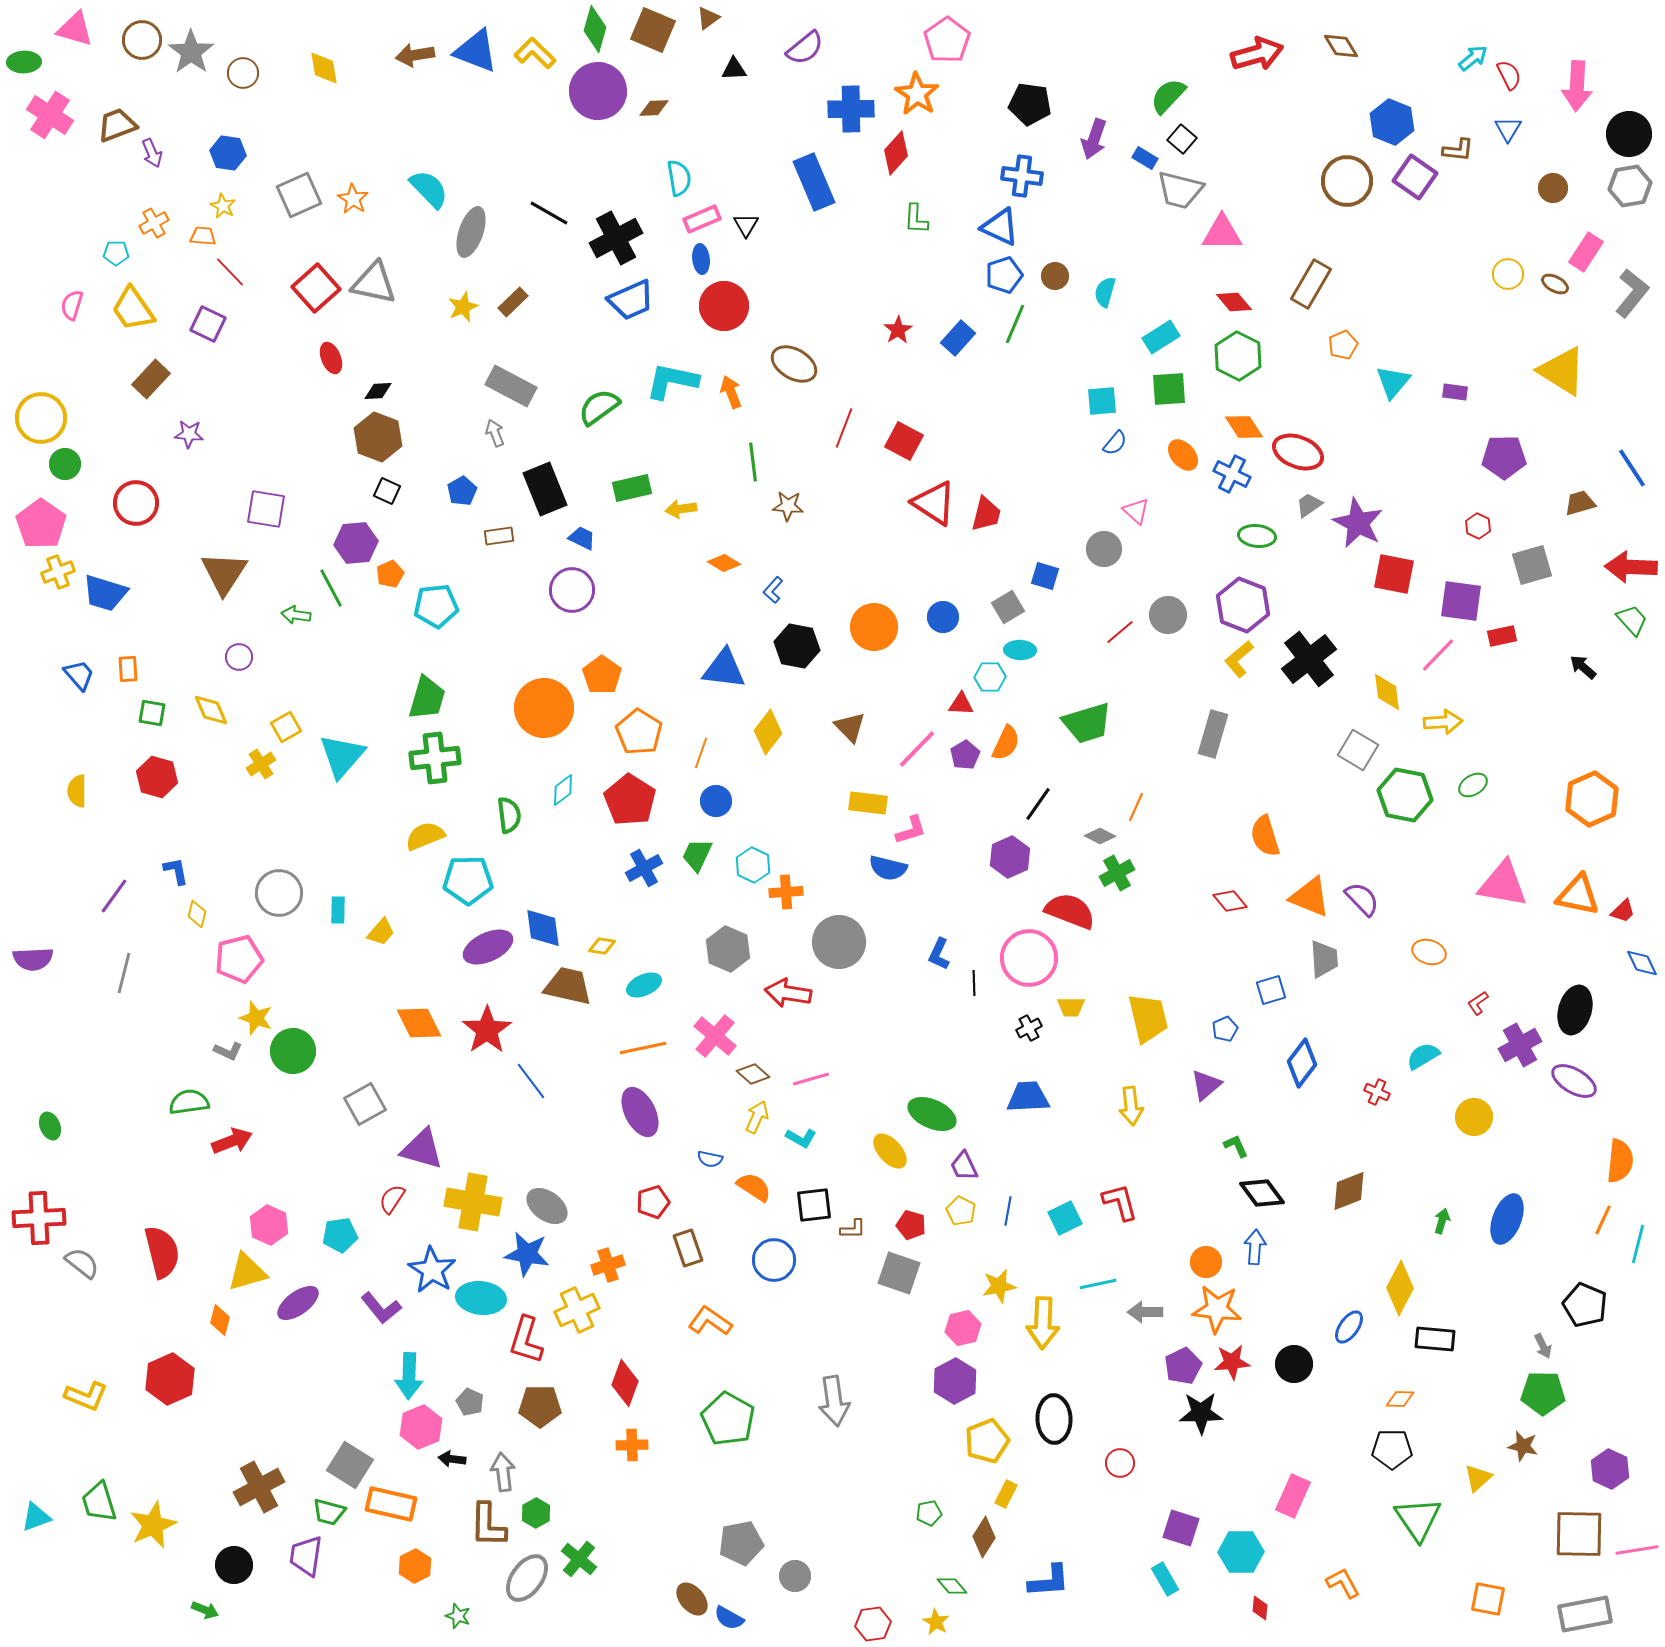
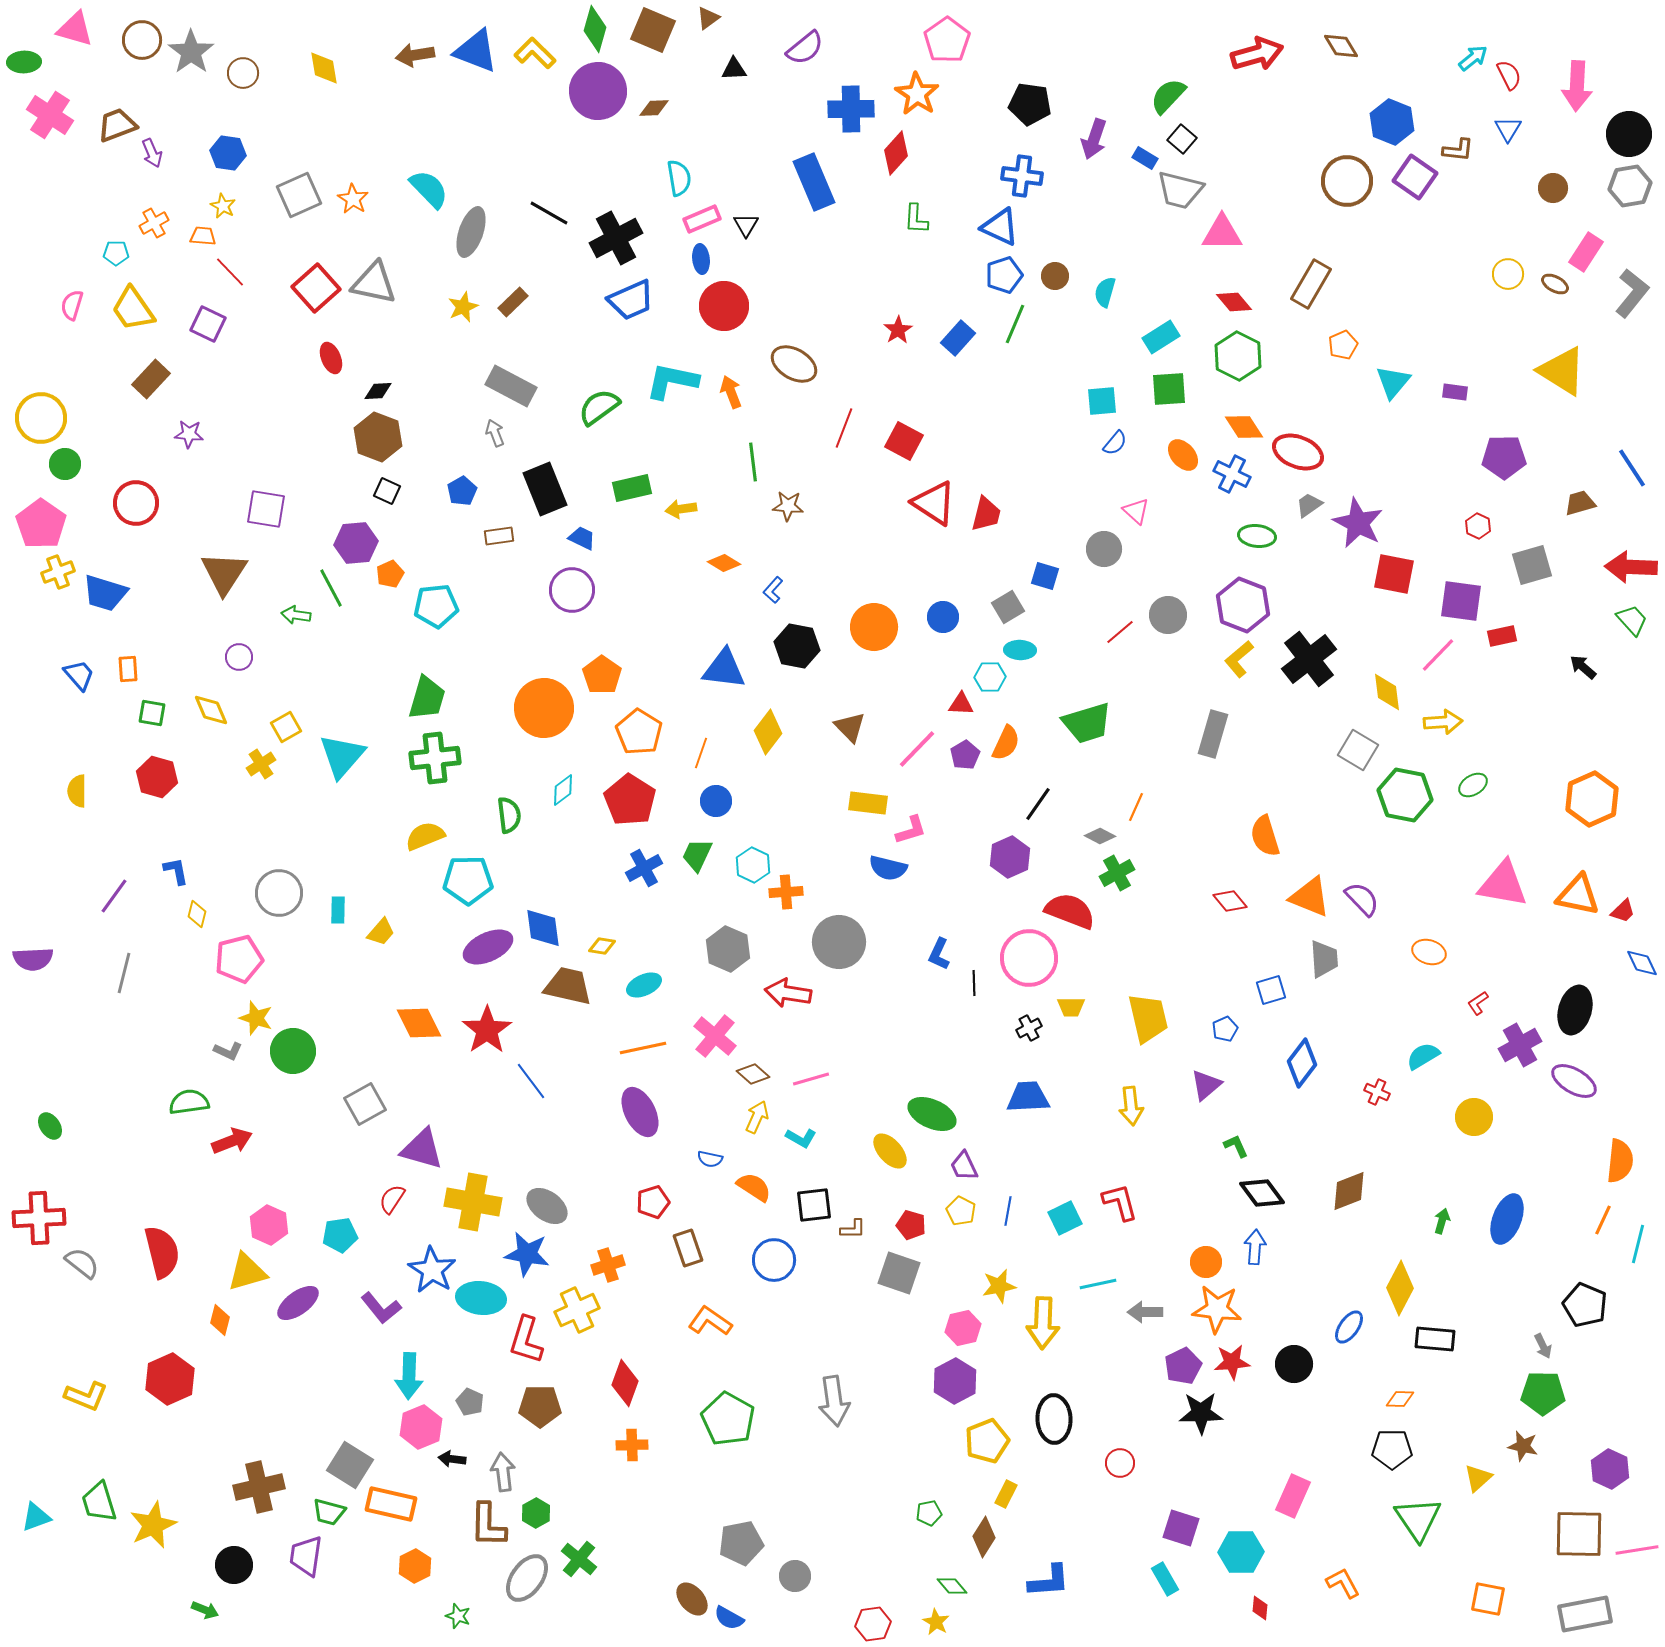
green ellipse at (50, 1126): rotated 12 degrees counterclockwise
brown cross at (259, 1487): rotated 15 degrees clockwise
